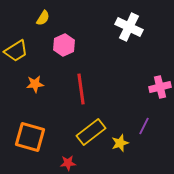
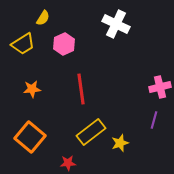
white cross: moved 13 px left, 3 px up
pink hexagon: moved 1 px up
yellow trapezoid: moved 7 px right, 7 px up
orange star: moved 3 px left, 5 px down
purple line: moved 10 px right, 6 px up; rotated 12 degrees counterclockwise
orange square: rotated 24 degrees clockwise
